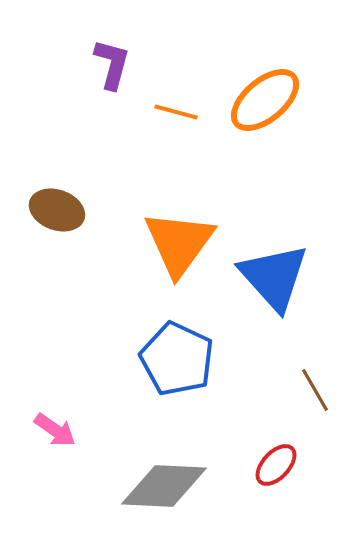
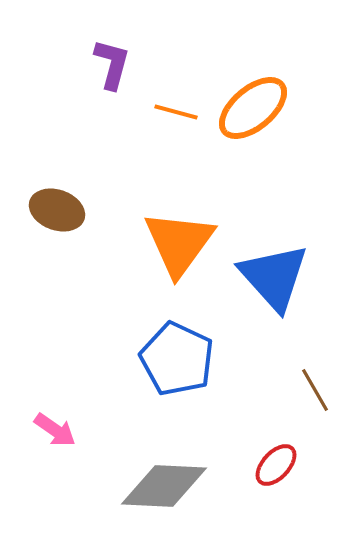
orange ellipse: moved 12 px left, 8 px down
